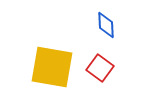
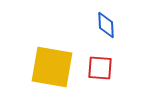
red square: rotated 32 degrees counterclockwise
